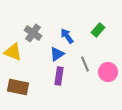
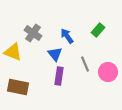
blue triangle: moved 2 px left; rotated 35 degrees counterclockwise
